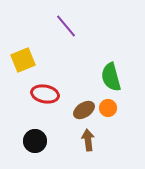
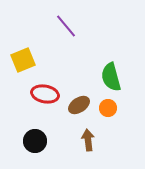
brown ellipse: moved 5 px left, 5 px up
